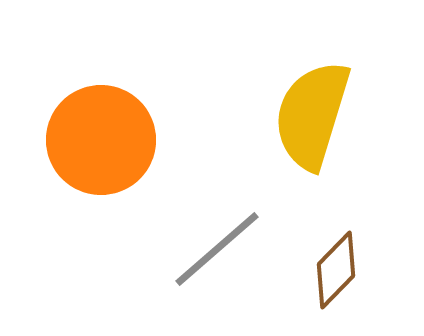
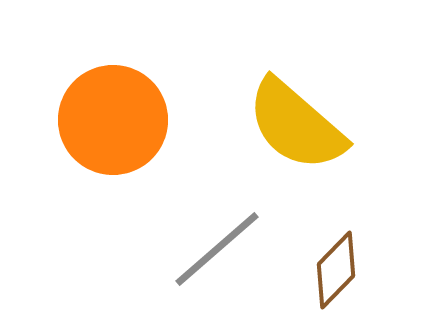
yellow semicircle: moved 16 px left, 10 px down; rotated 66 degrees counterclockwise
orange circle: moved 12 px right, 20 px up
